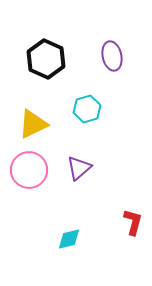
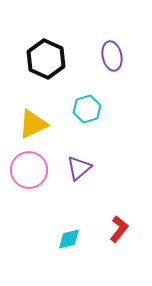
red L-shape: moved 14 px left, 7 px down; rotated 24 degrees clockwise
